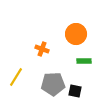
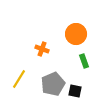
green rectangle: rotated 72 degrees clockwise
yellow line: moved 3 px right, 2 px down
gray pentagon: rotated 20 degrees counterclockwise
